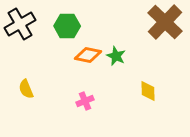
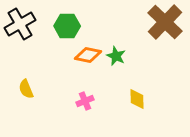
yellow diamond: moved 11 px left, 8 px down
